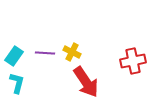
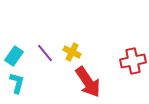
purple line: rotated 48 degrees clockwise
red arrow: moved 2 px right
